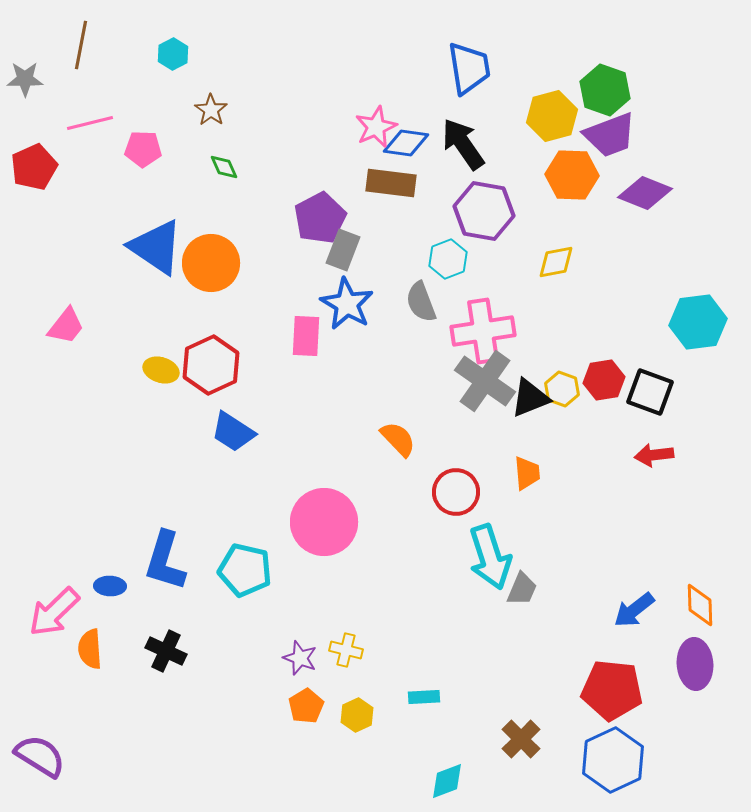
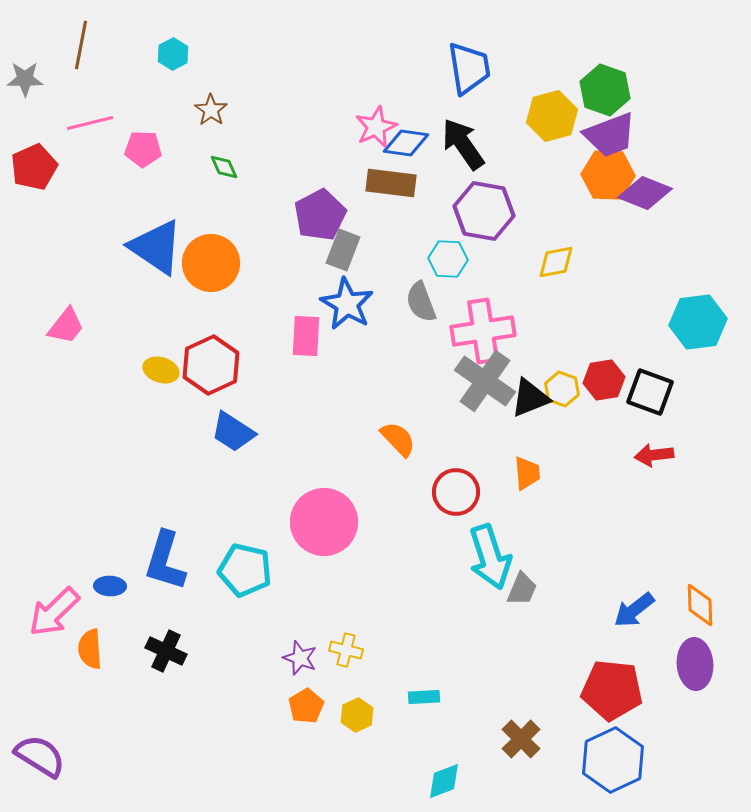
orange hexagon at (572, 175): moved 36 px right
purple pentagon at (320, 218): moved 3 px up
cyan hexagon at (448, 259): rotated 24 degrees clockwise
cyan diamond at (447, 781): moved 3 px left
